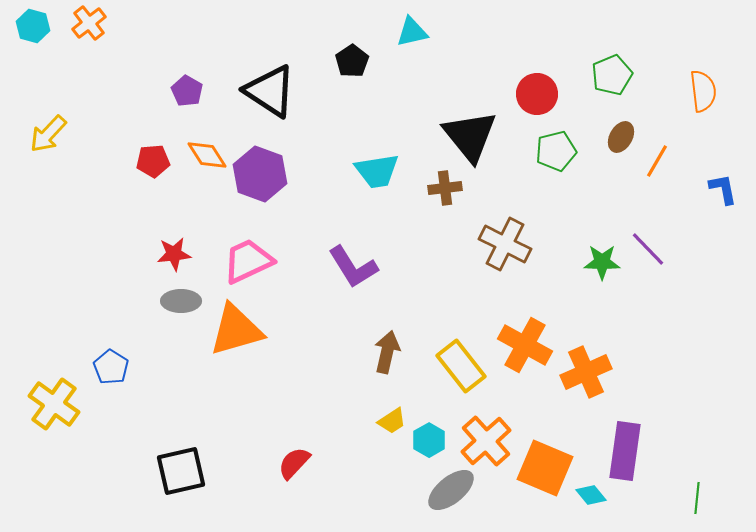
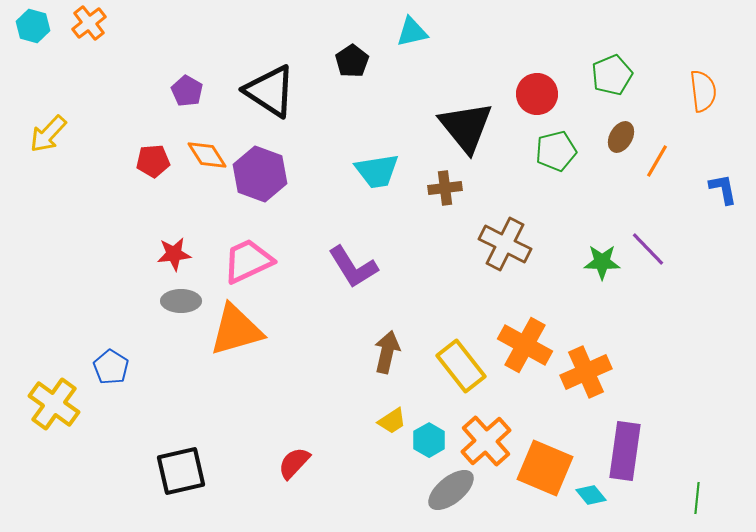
black triangle at (470, 136): moved 4 px left, 9 px up
